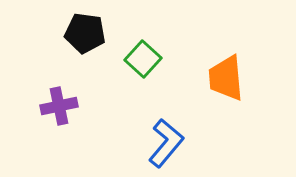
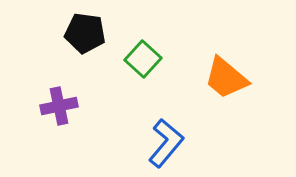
orange trapezoid: rotated 45 degrees counterclockwise
